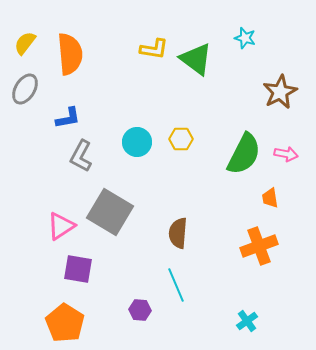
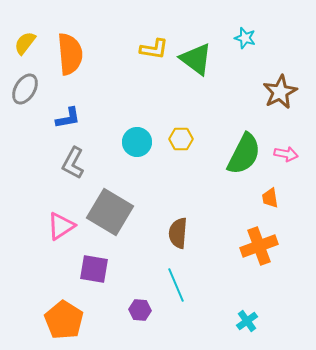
gray L-shape: moved 8 px left, 7 px down
purple square: moved 16 px right
orange pentagon: moved 1 px left, 3 px up
